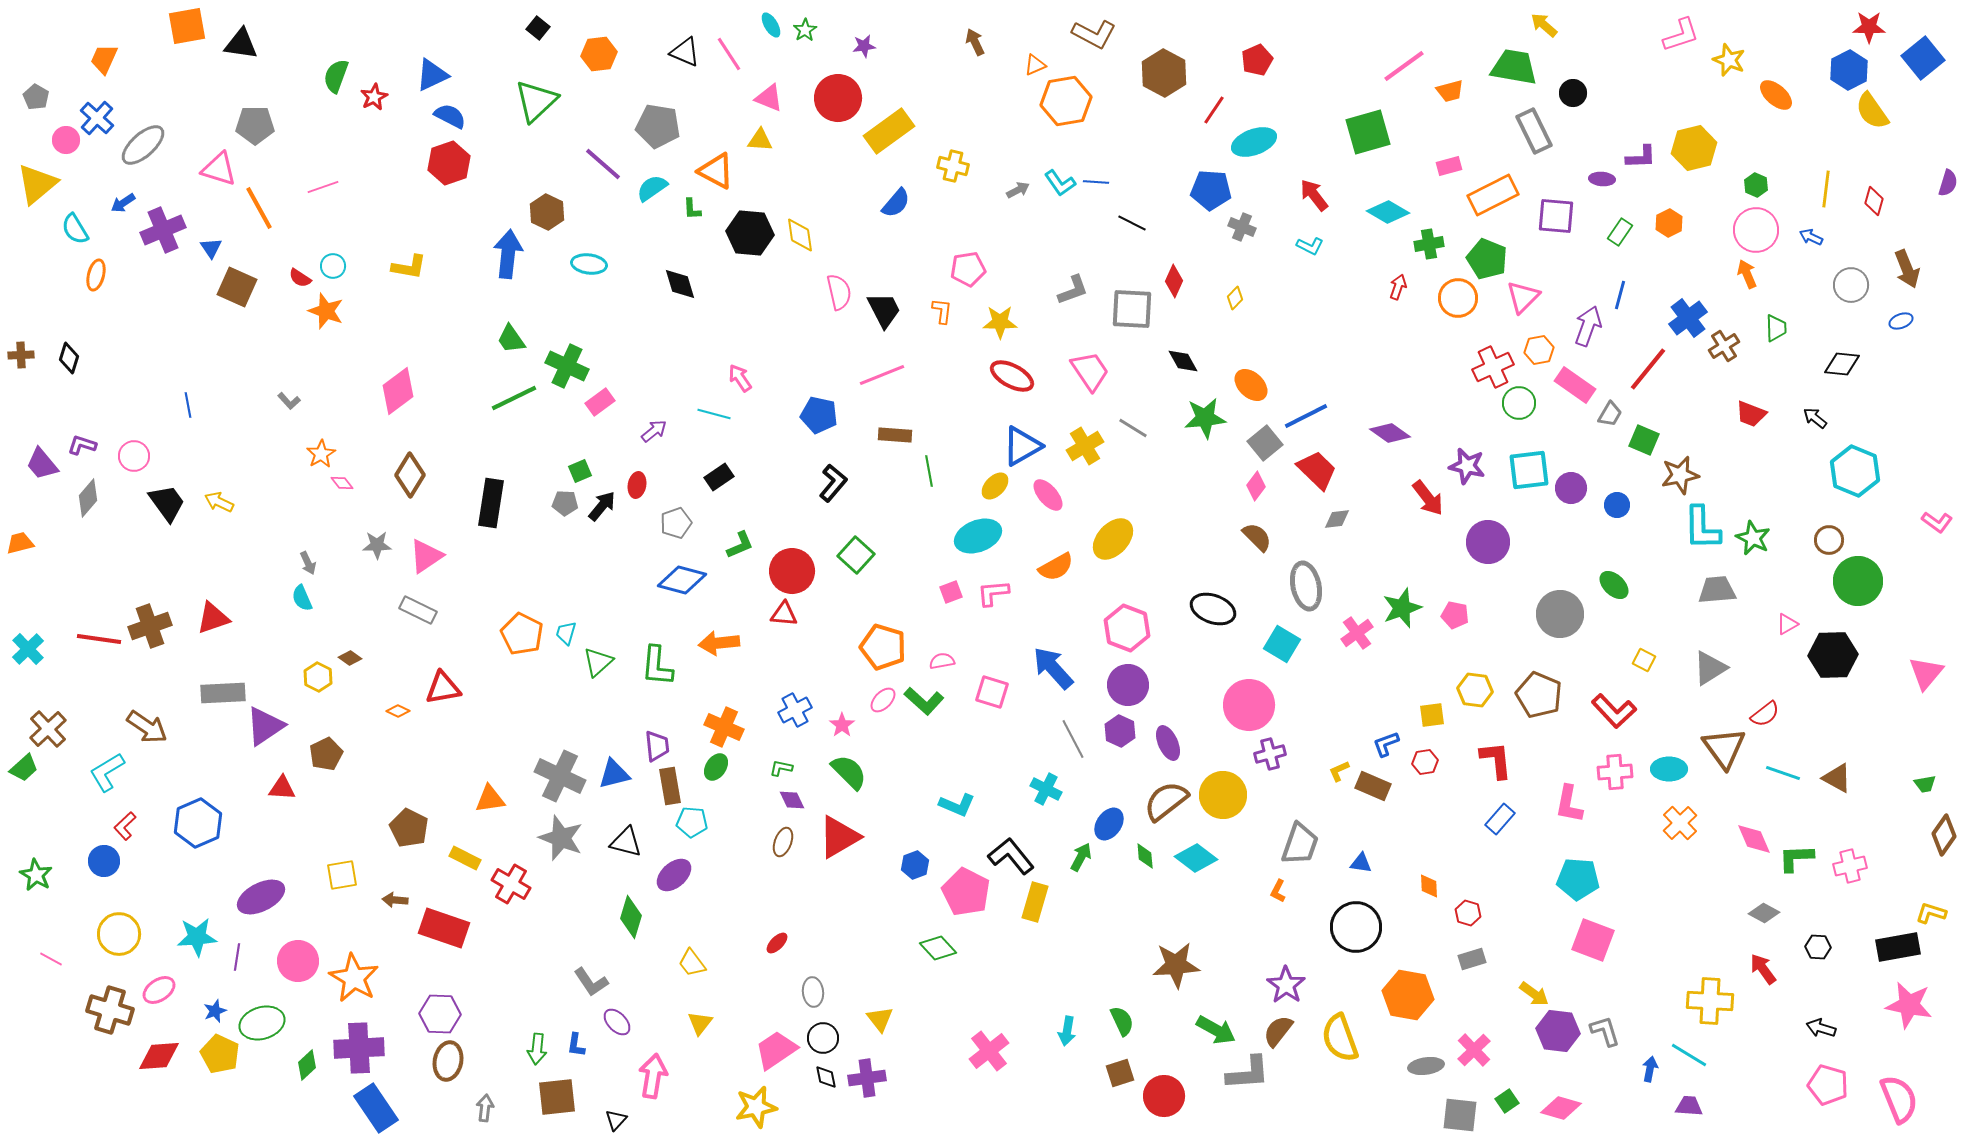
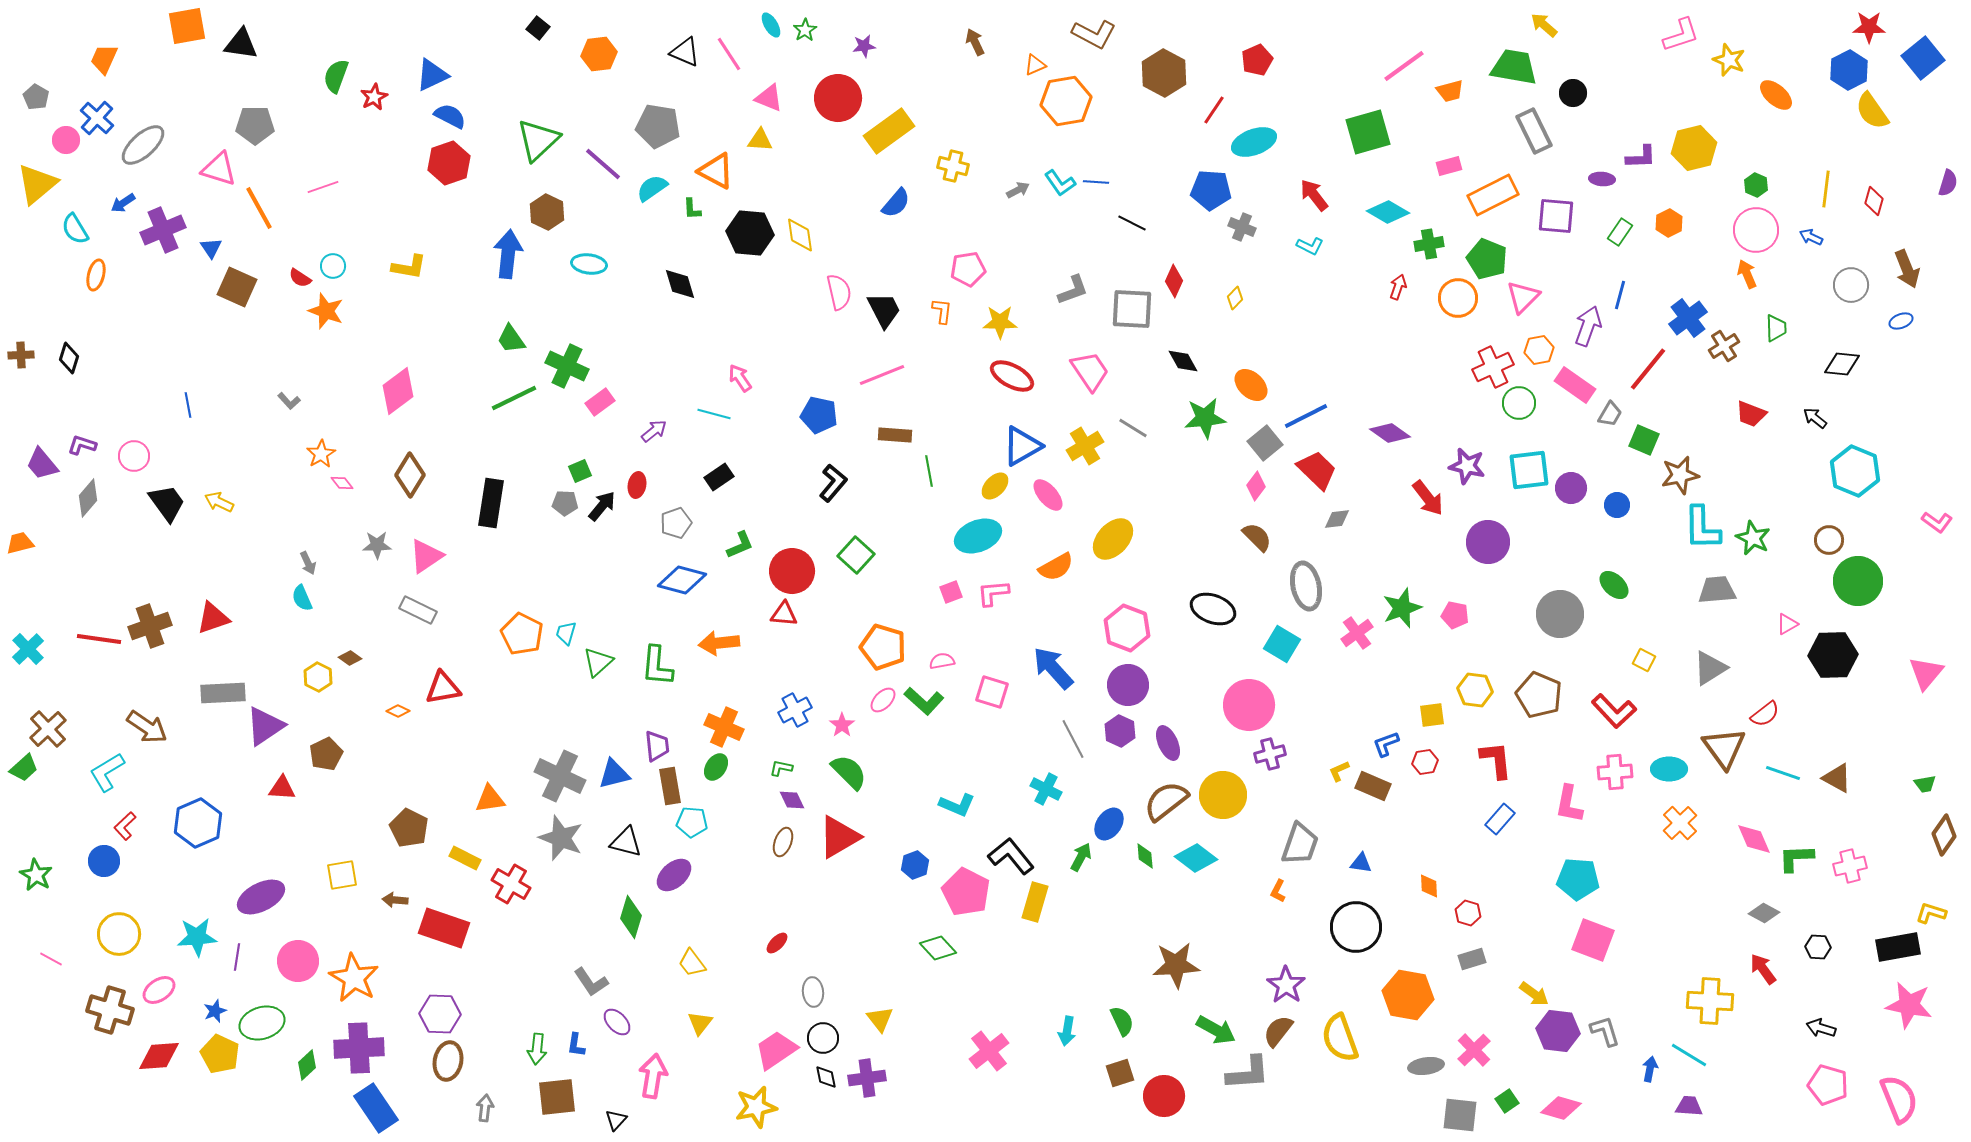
green triangle at (536, 101): moved 2 px right, 39 px down
